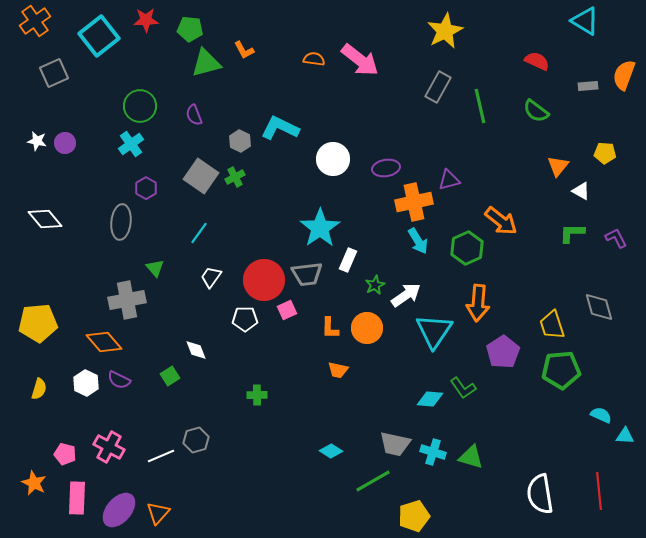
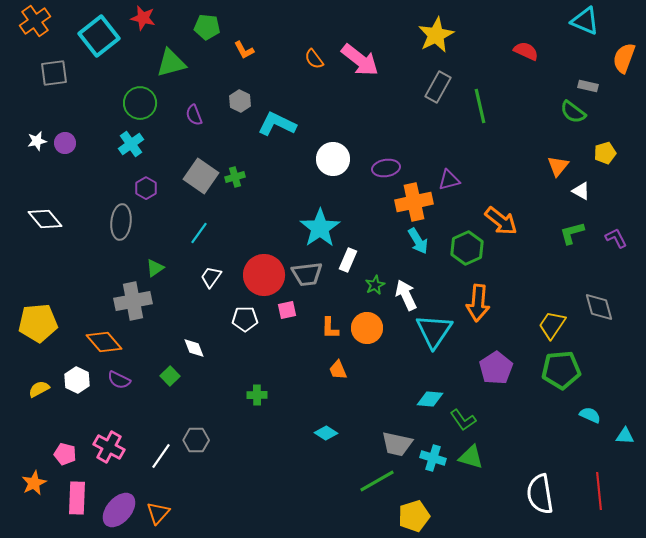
red star at (146, 20): moved 3 px left, 2 px up; rotated 15 degrees clockwise
cyan triangle at (585, 21): rotated 8 degrees counterclockwise
green pentagon at (190, 29): moved 17 px right, 2 px up
yellow star at (445, 31): moved 9 px left, 4 px down
orange semicircle at (314, 59): rotated 135 degrees counterclockwise
red semicircle at (537, 61): moved 11 px left, 10 px up
green triangle at (206, 63): moved 35 px left
gray square at (54, 73): rotated 16 degrees clockwise
orange semicircle at (624, 75): moved 17 px up
gray rectangle at (588, 86): rotated 18 degrees clockwise
green circle at (140, 106): moved 3 px up
green semicircle at (536, 111): moved 37 px right, 1 px down
cyan L-shape at (280, 128): moved 3 px left, 4 px up
white star at (37, 141): rotated 24 degrees counterclockwise
gray hexagon at (240, 141): moved 40 px up
yellow pentagon at (605, 153): rotated 20 degrees counterclockwise
green cross at (235, 177): rotated 12 degrees clockwise
green L-shape at (572, 233): rotated 16 degrees counterclockwise
green triangle at (155, 268): rotated 36 degrees clockwise
red circle at (264, 280): moved 5 px up
white arrow at (406, 295): rotated 80 degrees counterclockwise
gray cross at (127, 300): moved 6 px right, 1 px down
pink square at (287, 310): rotated 12 degrees clockwise
yellow trapezoid at (552, 325): rotated 52 degrees clockwise
white diamond at (196, 350): moved 2 px left, 2 px up
purple pentagon at (503, 352): moved 7 px left, 16 px down
orange trapezoid at (338, 370): rotated 55 degrees clockwise
green square at (170, 376): rotated 12 degrees counterclockwise
white hexagon at (86, 383): moved 9 px left, 3 px up
green L-shape at (463, 388): moved 32 px down
yellow semicircle at (39, 389): rotated 135 degrees counterclockwise
cyan semicircle at (601, 415): moved 11 px left
gray hexagon at (196, 440): rotated 15 degrees clockwise
gray trapezoid at (395, 444): moved 2 px right
cyan diamond at (331, 451): moved 5 px left, 18 px up
cyan cross at (433, 452): moved 6 px down
white line at (161, 456): rotated 32 degrees counterclockwise
green line at (373, 481): moved 4 px right
orange star at (34, 483): rotated 20 degrees clockwise
